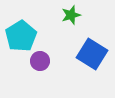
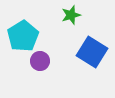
cyan pentagon: moved 2 px right
blue square: moved 2 px up
